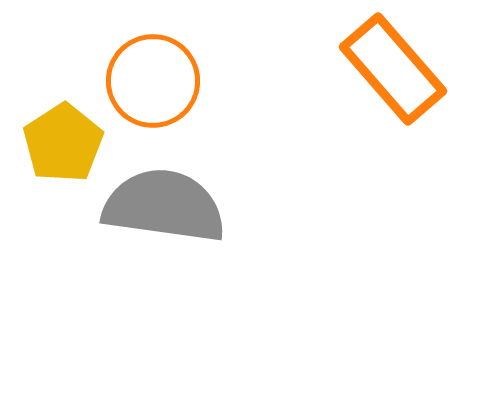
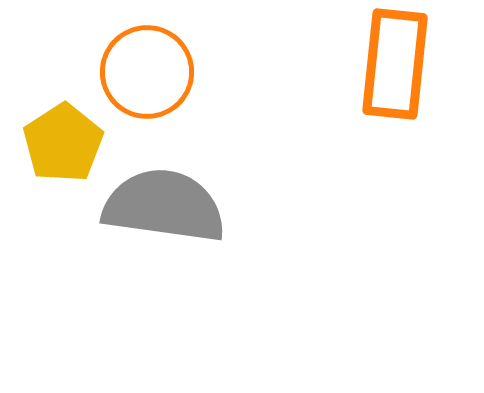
orange rectangle: moved 2 px right, 5 px up; rotated 47 degrees clockwise
orange circle: moved 6 px left, 9 px up
